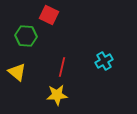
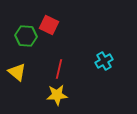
red square: moved 10 px down
red line: moved 3 px left, 2 px down
